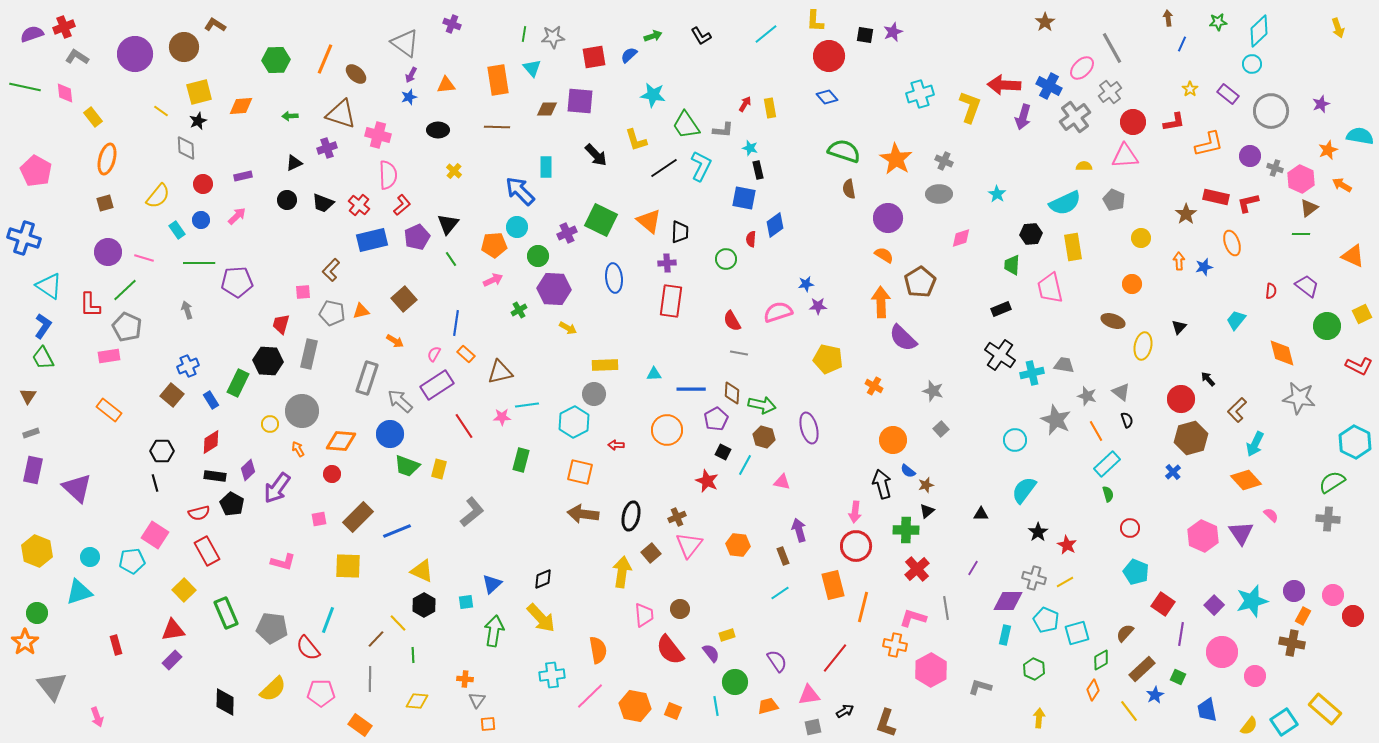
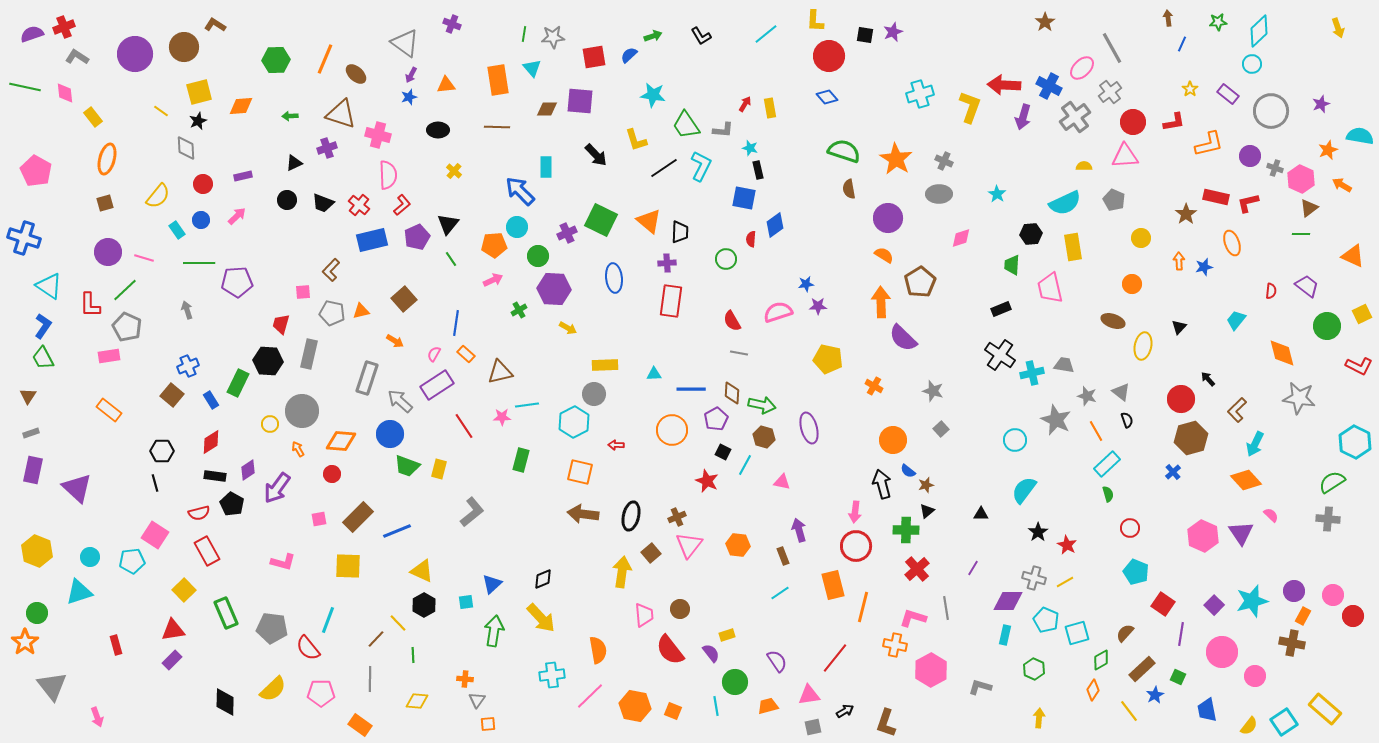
orange circle at (667, 430): moved 5 px right
purple diamond at (248, 470): rotated 10 degrees clockwise
